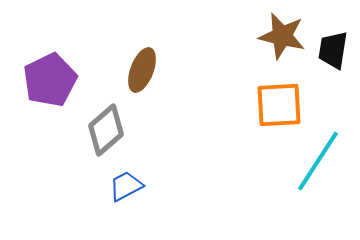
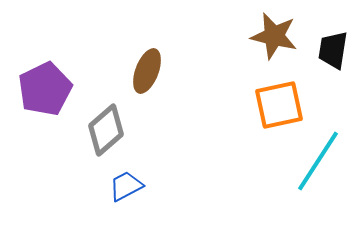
brown star: moved 8 px left
brown ellipse: moved 5 px right, 1 px down
purple pentagon: moved 5 px left, 9 px down
orange square: rotated 9 degrees counterclockwise
